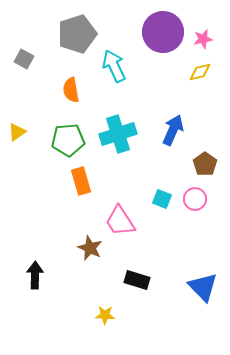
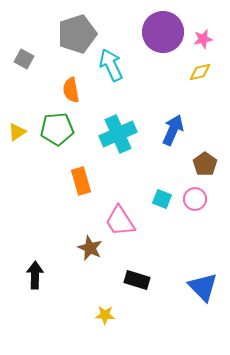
cyan arrow: moved 3 px left, 1 px up
cyan cross: rotated 6 degrees counterclockwise
green pentagon: moved 11 px left, 11 px up
